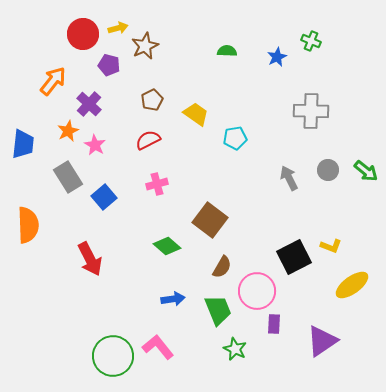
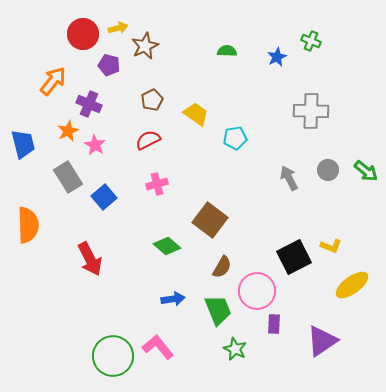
purple cross: rotated 20 degrees counterclockwise
blue trapezoid: rotated 20 degrees counterclockwise
